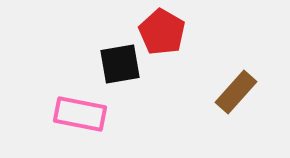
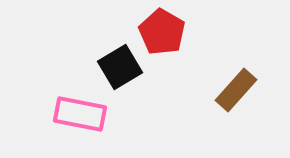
black square: moved 3 px down; rotated 21 degrees counterclockwise
brown rectangle: moved 2 px up
